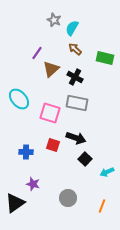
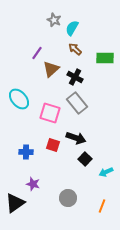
green rectangle: rotated 12 degrees counterclockwise
gray rectangle: rotated 40 degrees clockwise
cyan arrow: moved 1 px left
